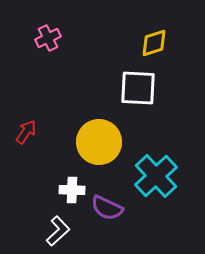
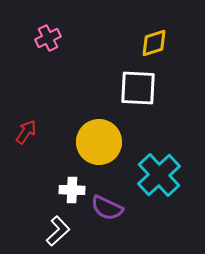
cyan cross: moved 3 px right, 1 px up
